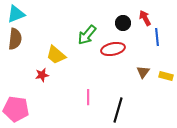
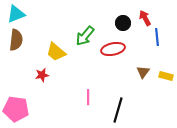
green arrow: moved 2 px left, 1 px down
brown semicircle: moved 1 px right, 1 px down
yellow trapezoid: moved 3 px up
